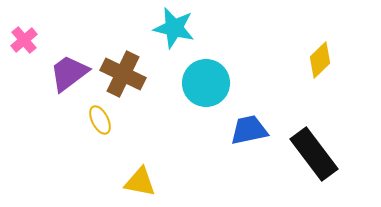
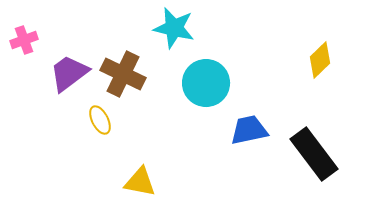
pink cross: rotated 20 degrees clockwise
